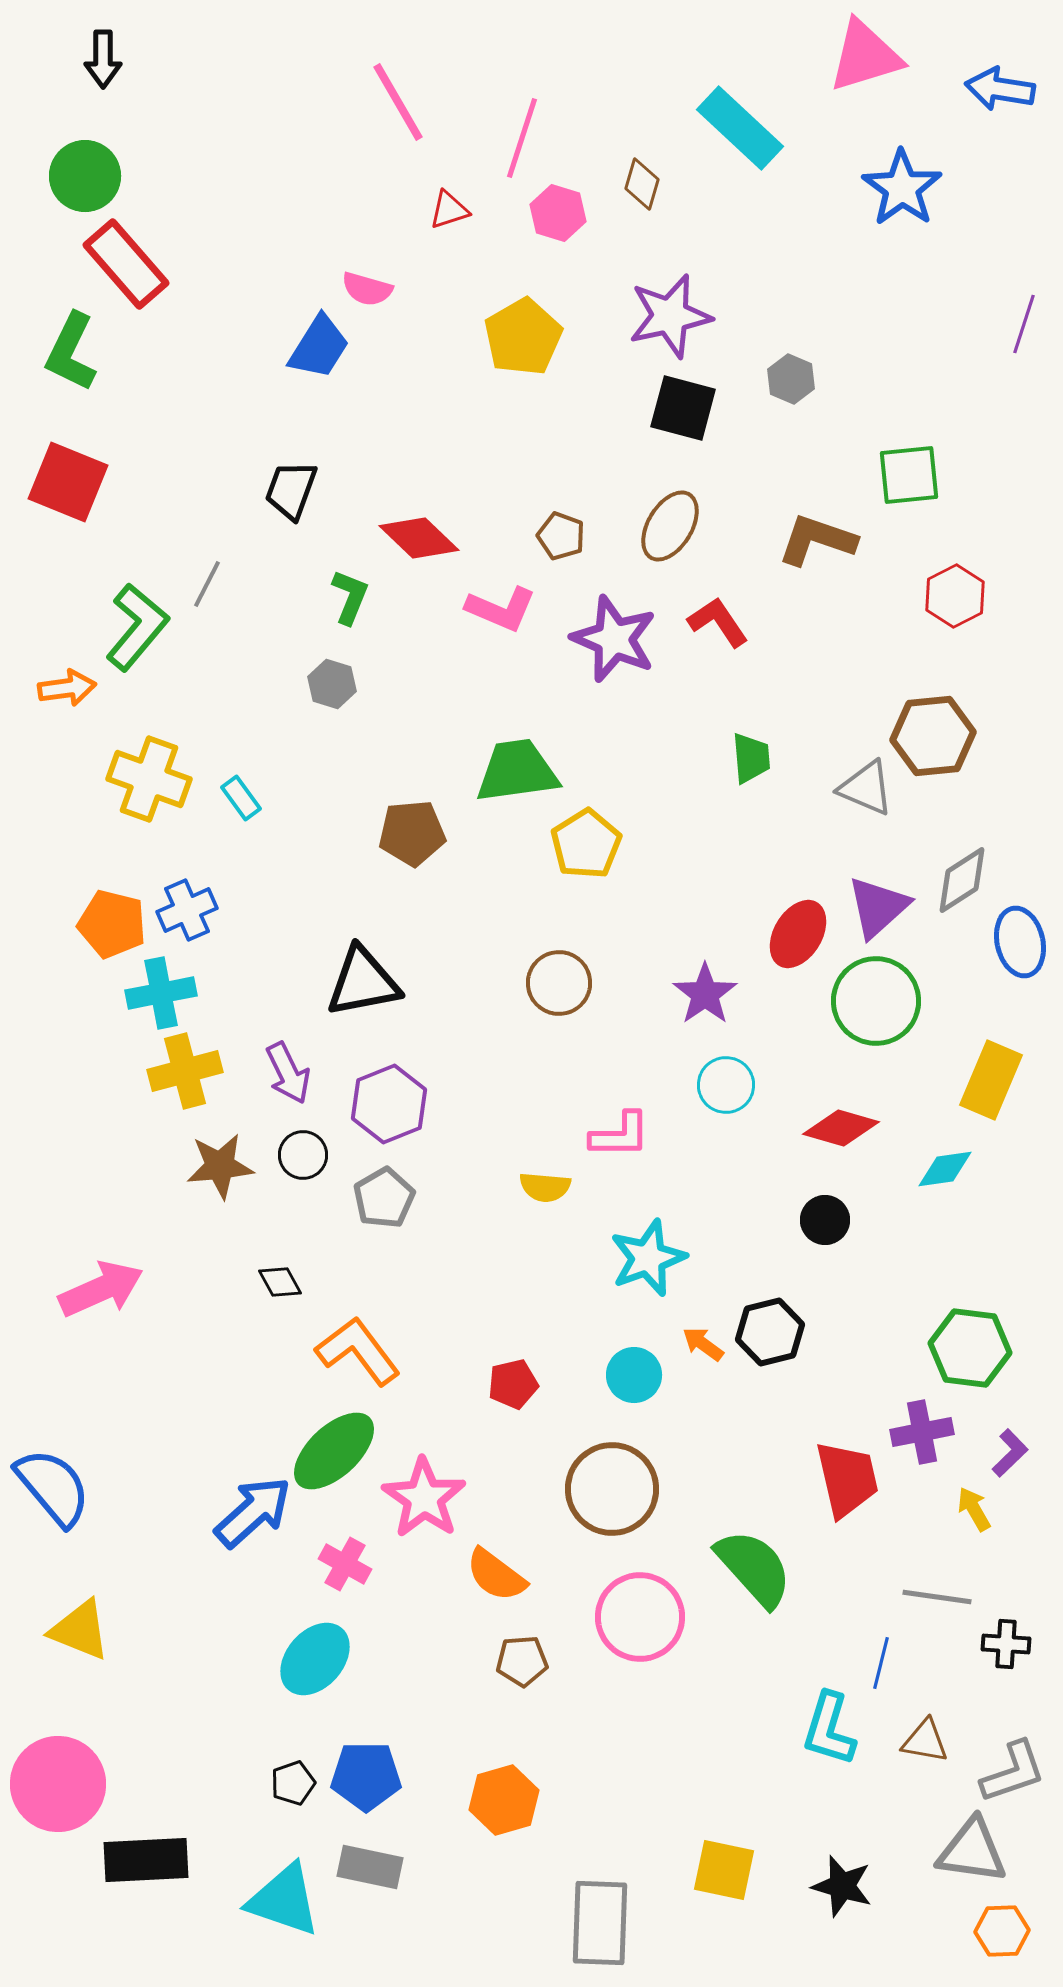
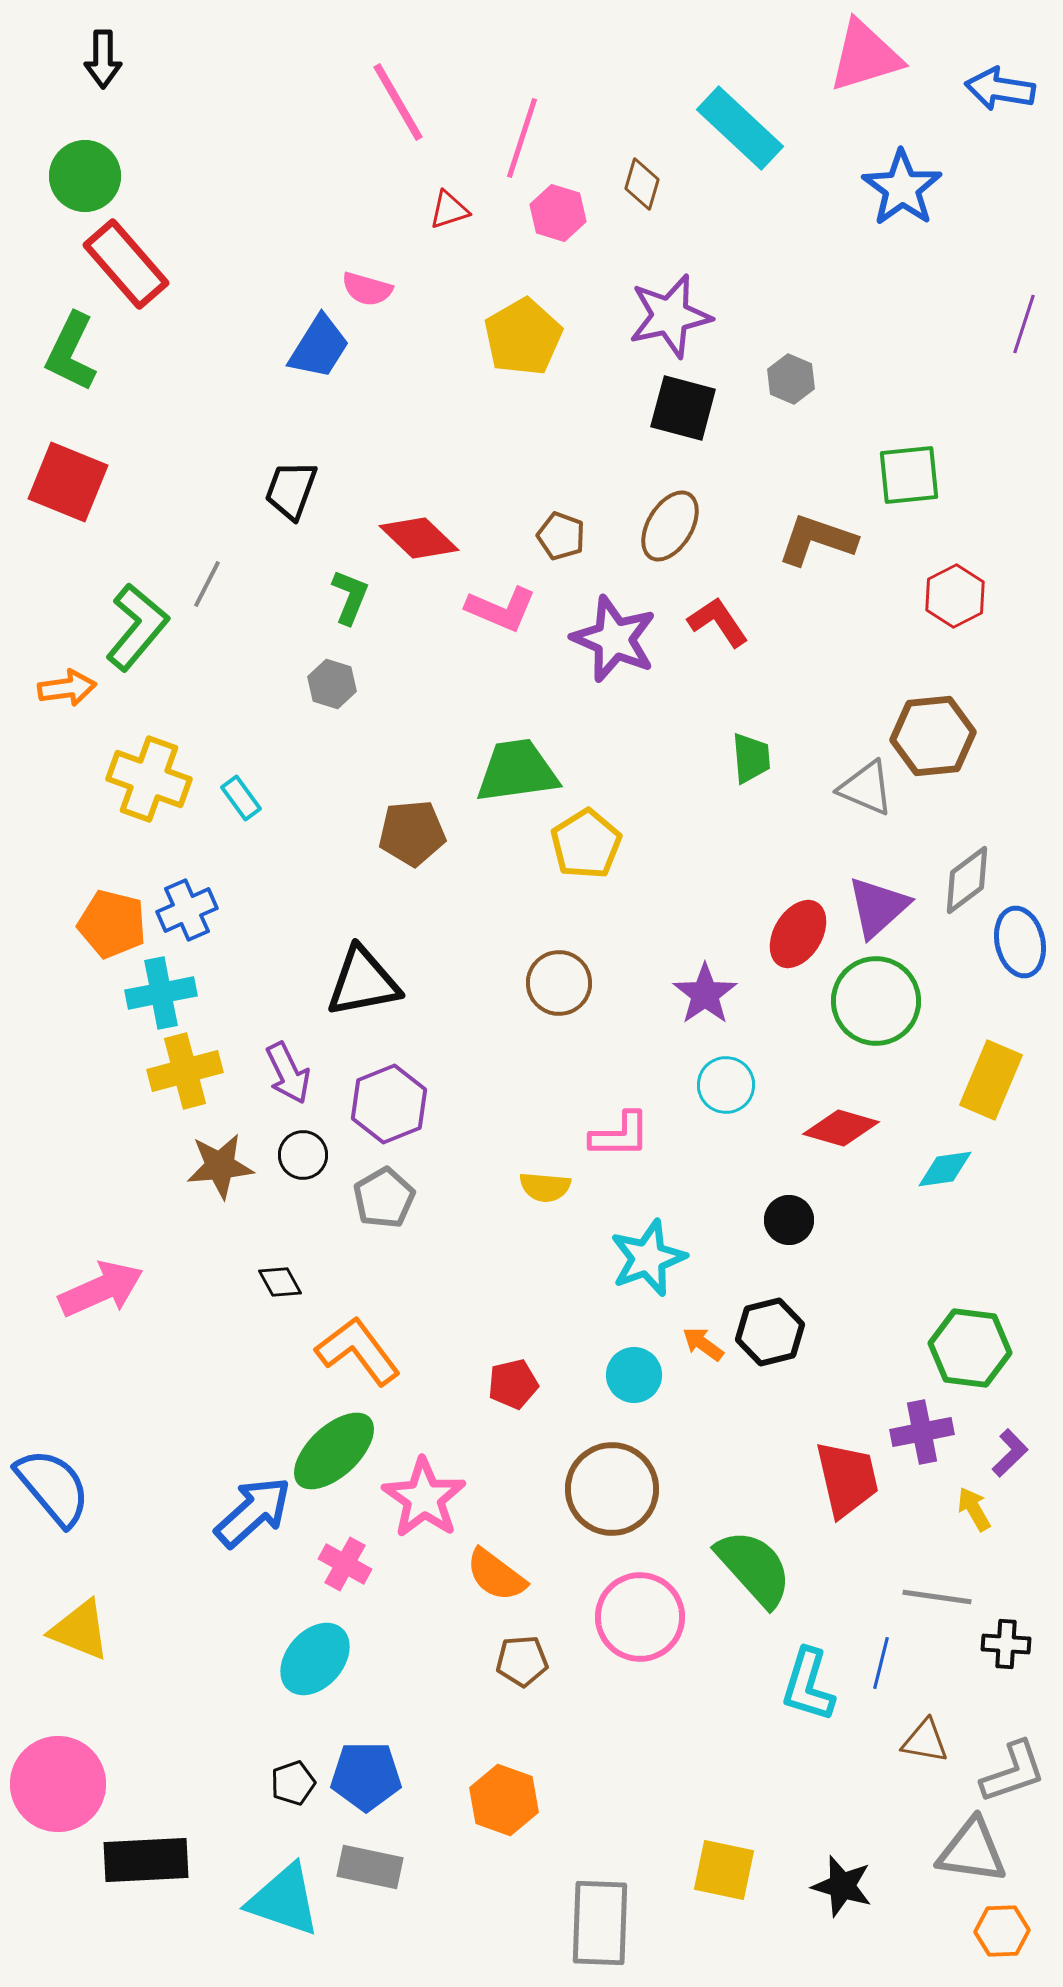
gray diamond at (962, 880): moved 5 px right; rotated 4 degrees counterclockwise
black circle at (825, 1220): moved 36 px left
cyan L-shape at (829, 1729): moved 21 px left, 44 px up
orange hexagon at (504, 1800): rotated 24 degrees counterclockwise
